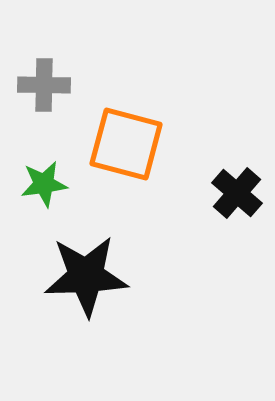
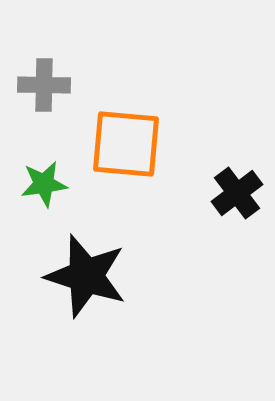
orange square: rotated 10 degrees counterclockwise
black cross: rotated 12 degrees clockwise
black star: rotated 20 degrees clockwise
